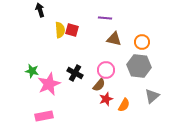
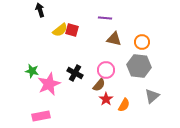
yellow semicircle: rotated 56 degrees clockwise
red star: rotated 16 degrees counterclockwise
pink rectangle: moved 3 px left
